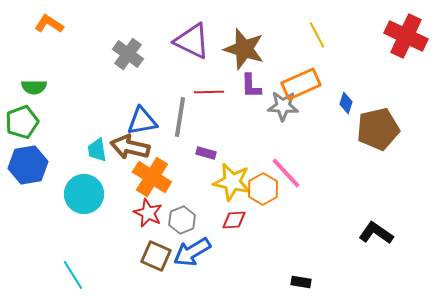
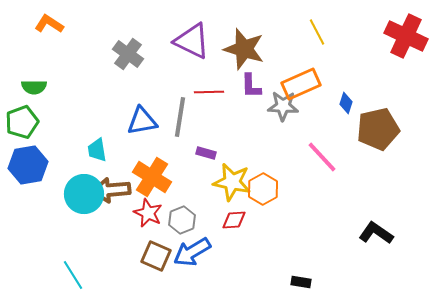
yellow line: moved 3 px up
brown arrow: moved 19 px left, 43 px down; rotated 18 degrees counterclockwise
pink line: moved 36 px right, 16 px up
